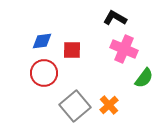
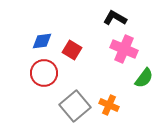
red square: rotated 30 degrees clockwise
orange cross: rotated 24 degrees counterclockwise
